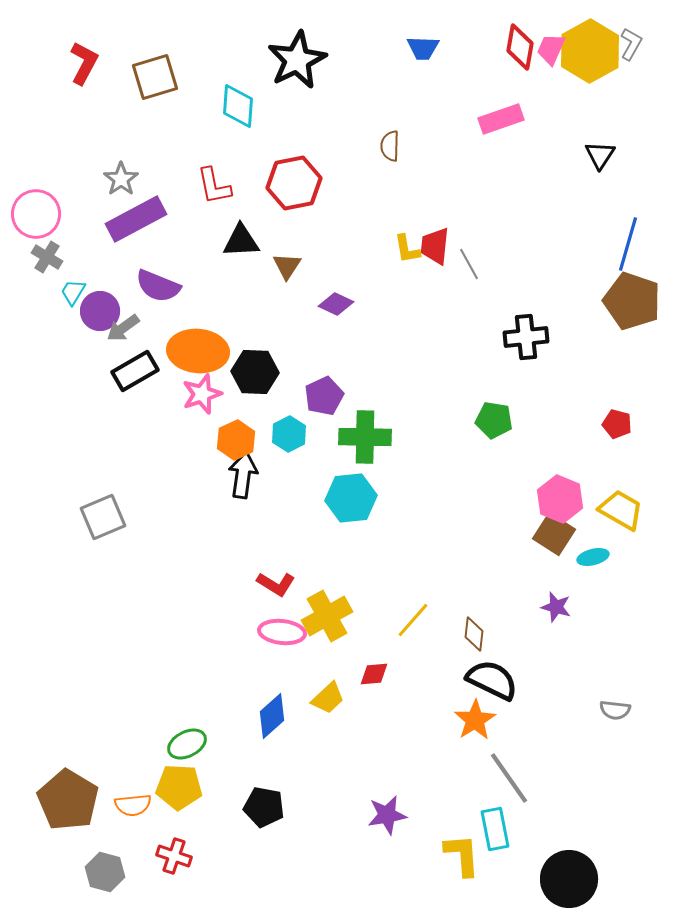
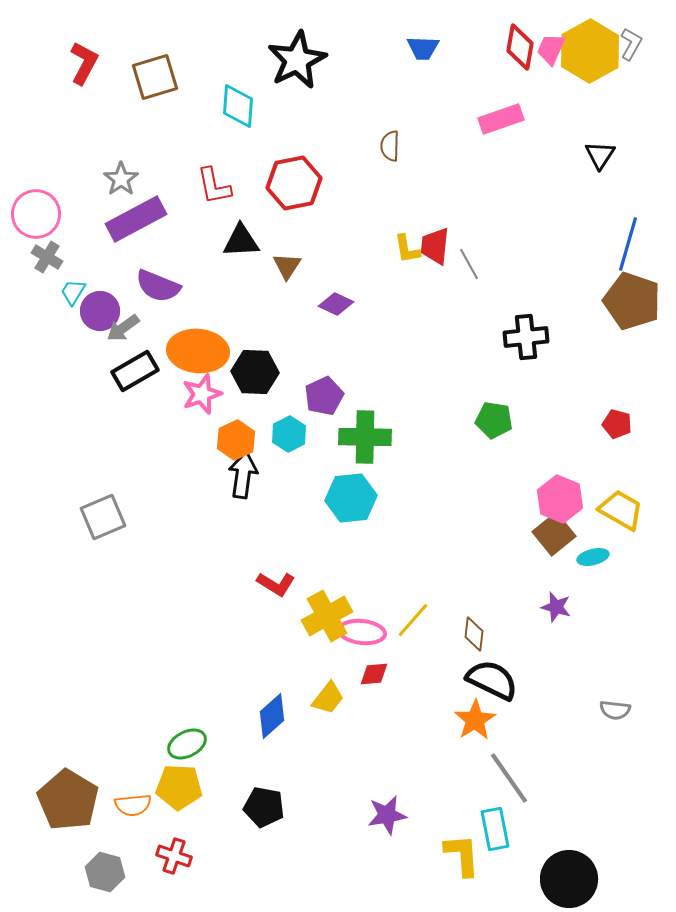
brown square at (554, 534): rotated 18 degrees clockwise
pink ellipse at (282, 632): moved 80 px right
yellow trapezoid at (328, 698): rotated 9 degrees counterclockwise
